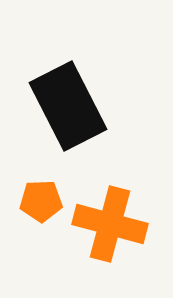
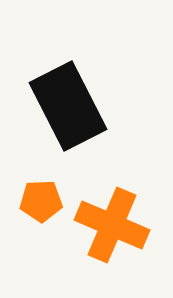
orange cross: moved 2 px right, 1 px down; rotated 8 degrees clockwise
